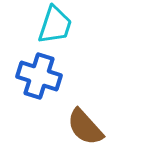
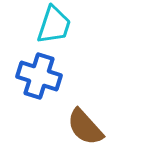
cyan trapezoid: moved 1 px left
